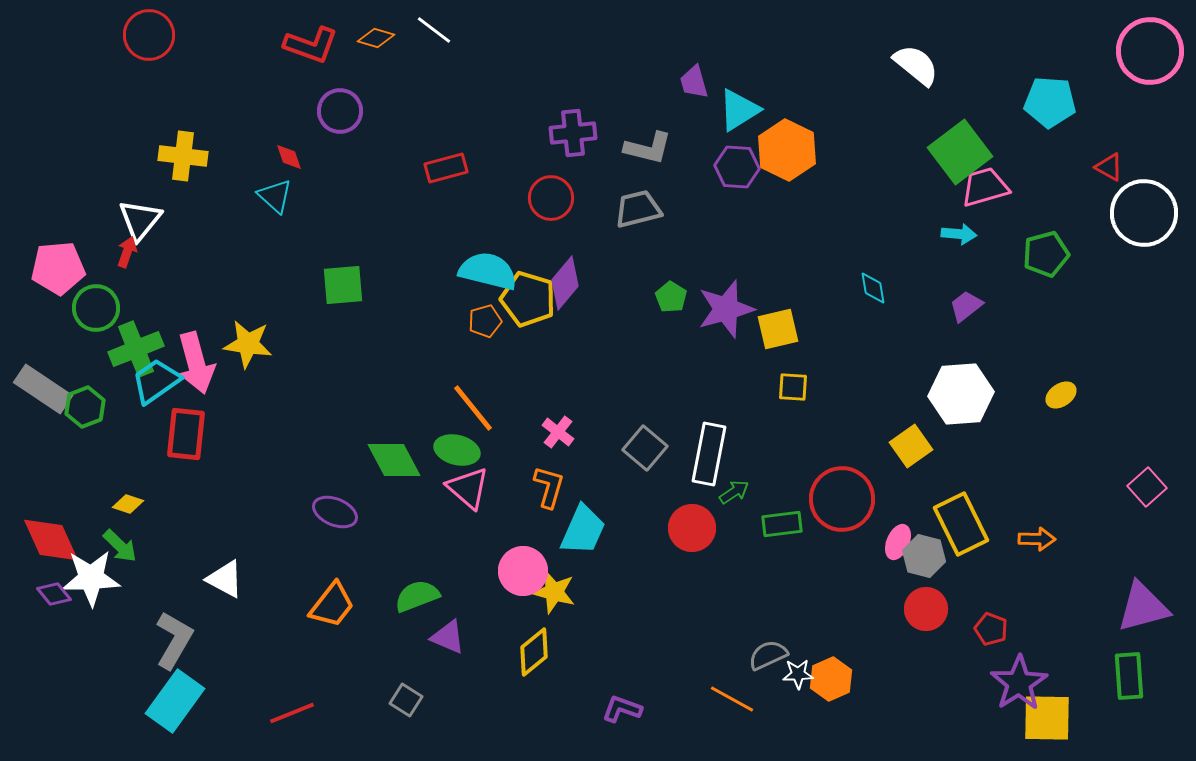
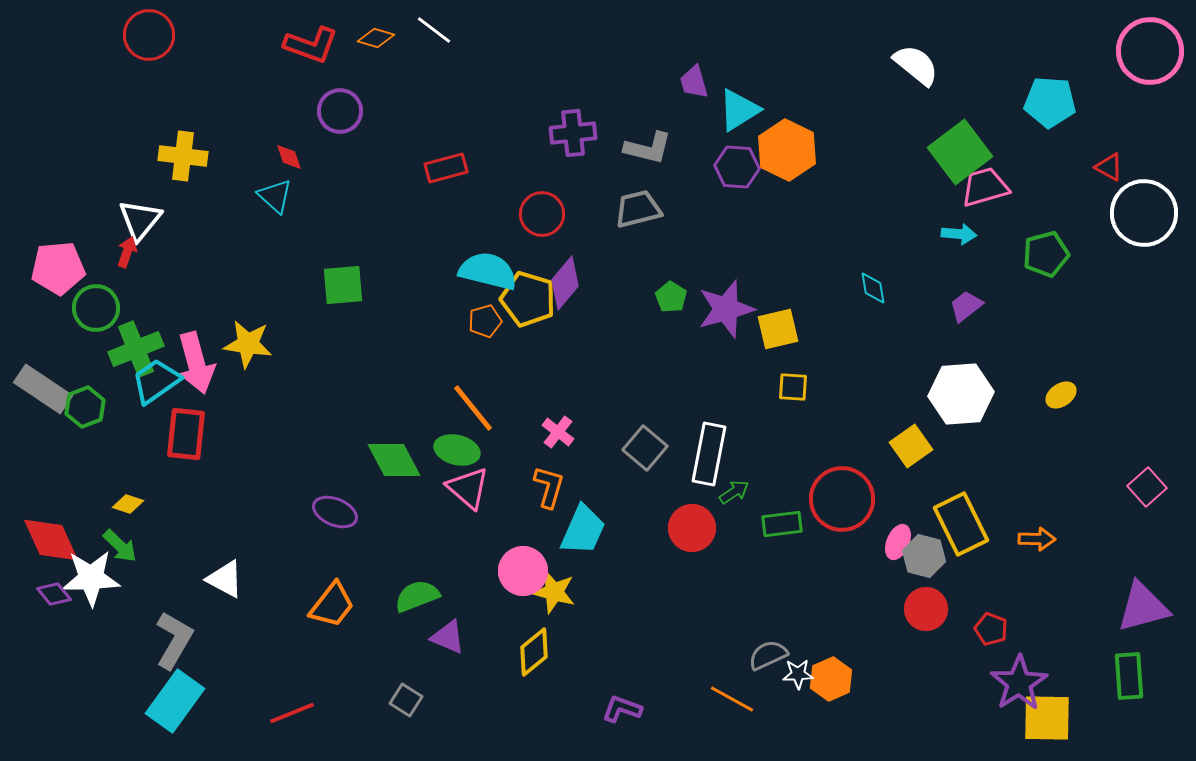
red circle at (551, 198): moved 9 px left, 16 px down
